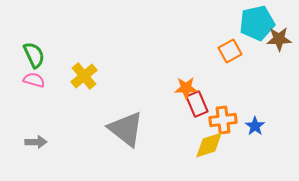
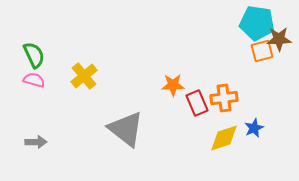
cyan pentagon: rotated 20 degrees clockwise
orange square: moved 32 px right; rotated 15 degrees clockwise
orange star: moved 13 px left, 3 px up
red rectangle: moved 1 px up
orange cross: moved 1 px right, 22 px up
blue star: moved 1 px left, 2 px down; rotated 12 degrees clockwise
yellow diamond: moved 15 px right, 7 px up
